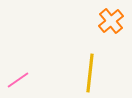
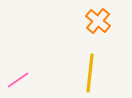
orange cross: moved 13 px left; rotated 10 degrees counterclockwise
